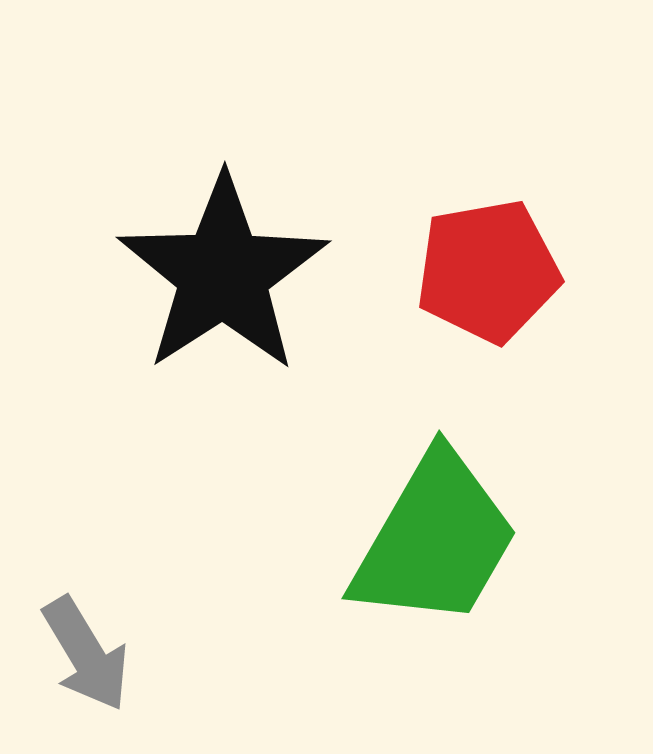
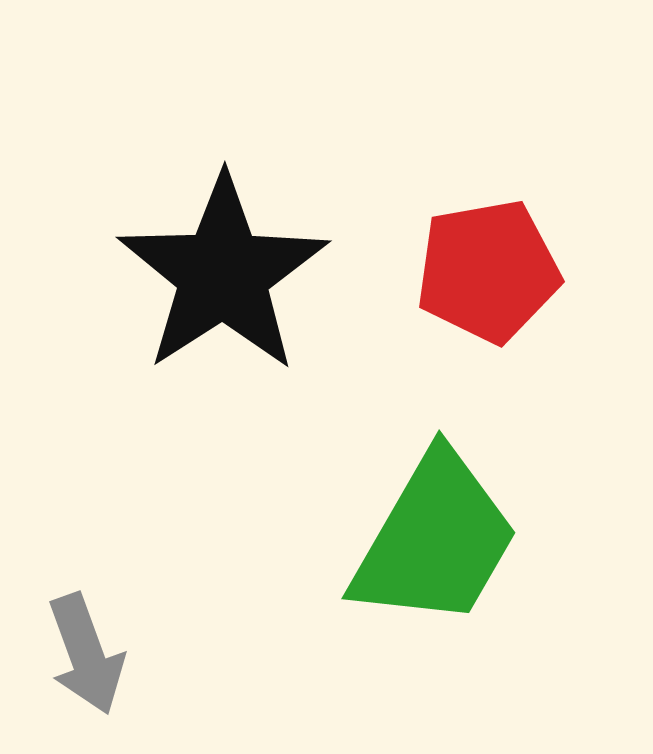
gray arrow: rotated 11 degrees clockwise
